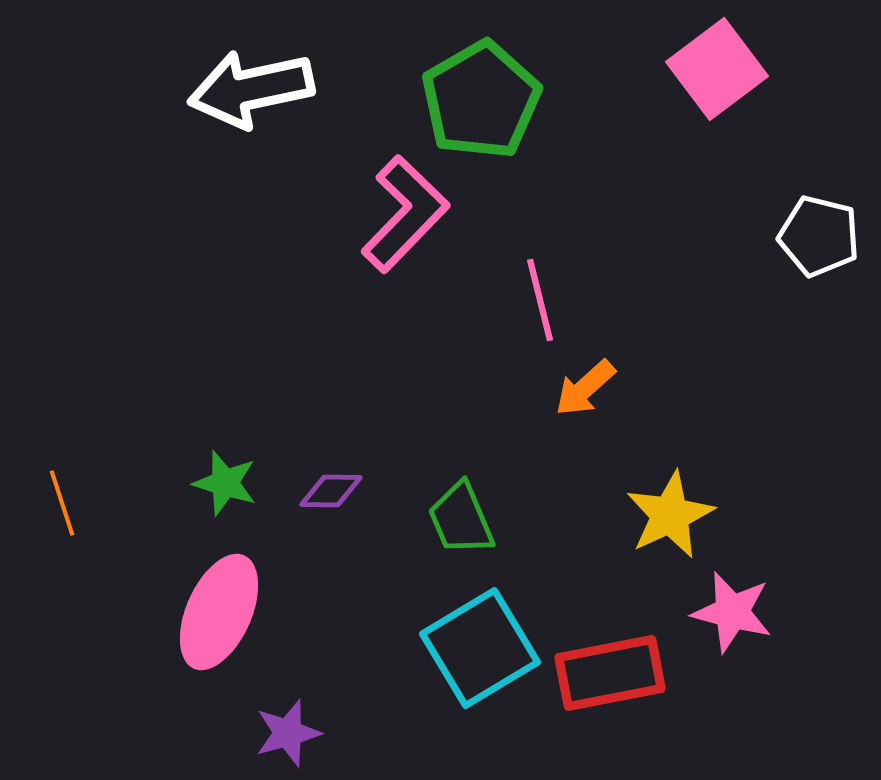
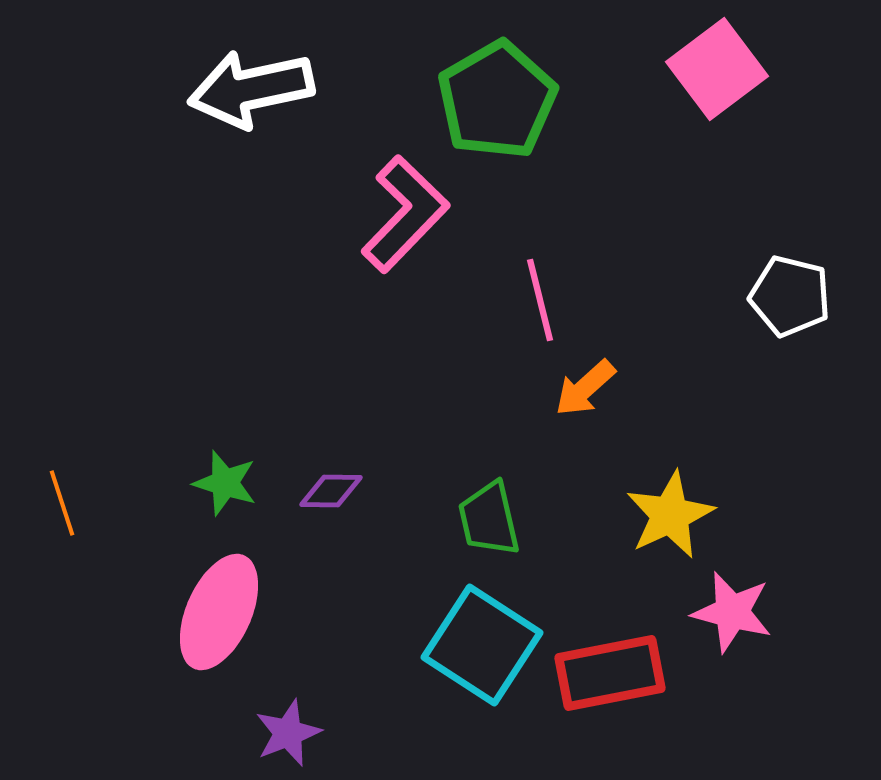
green pentagon: moved 16 px right
white pentagon: moved 29 px left, 60 px down
green trapezoid: moved 28 px right; rotated 10 degrees clockwise
cyan square: moved 2 px right, 3 px up; rotated 26 degrees counterclockwise
purple star: rotated 6 degrees counterclockwise
